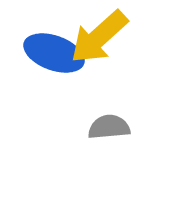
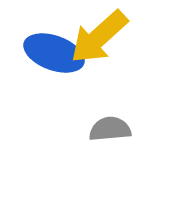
gray semicircle: moved 1 px right, 2 px down
